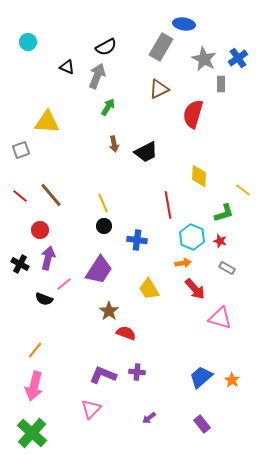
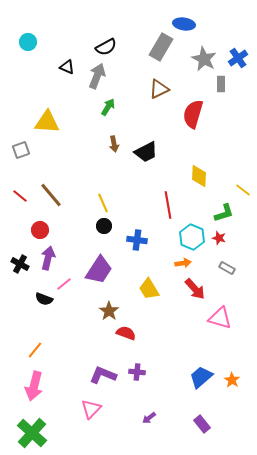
red star at (220, 241): moved 1 px left, 3 px up
